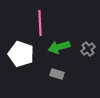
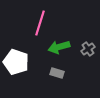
pink line: rotated 20 degrees clockwise
white pentagon: moved 5 px left, 8 px down
gray rectangle: moved 1 px up
